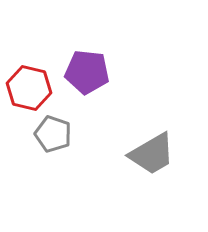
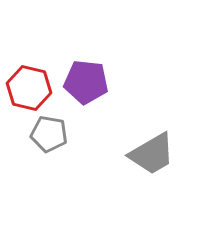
purple pentagon: moved 1 px left, 10 px down
gray pentagon: moved 4 px left; rotated 9 degrees counterclockwise
